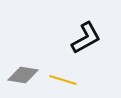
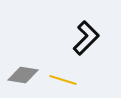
black L-shape: rotated 16 degrees counterclockwise
